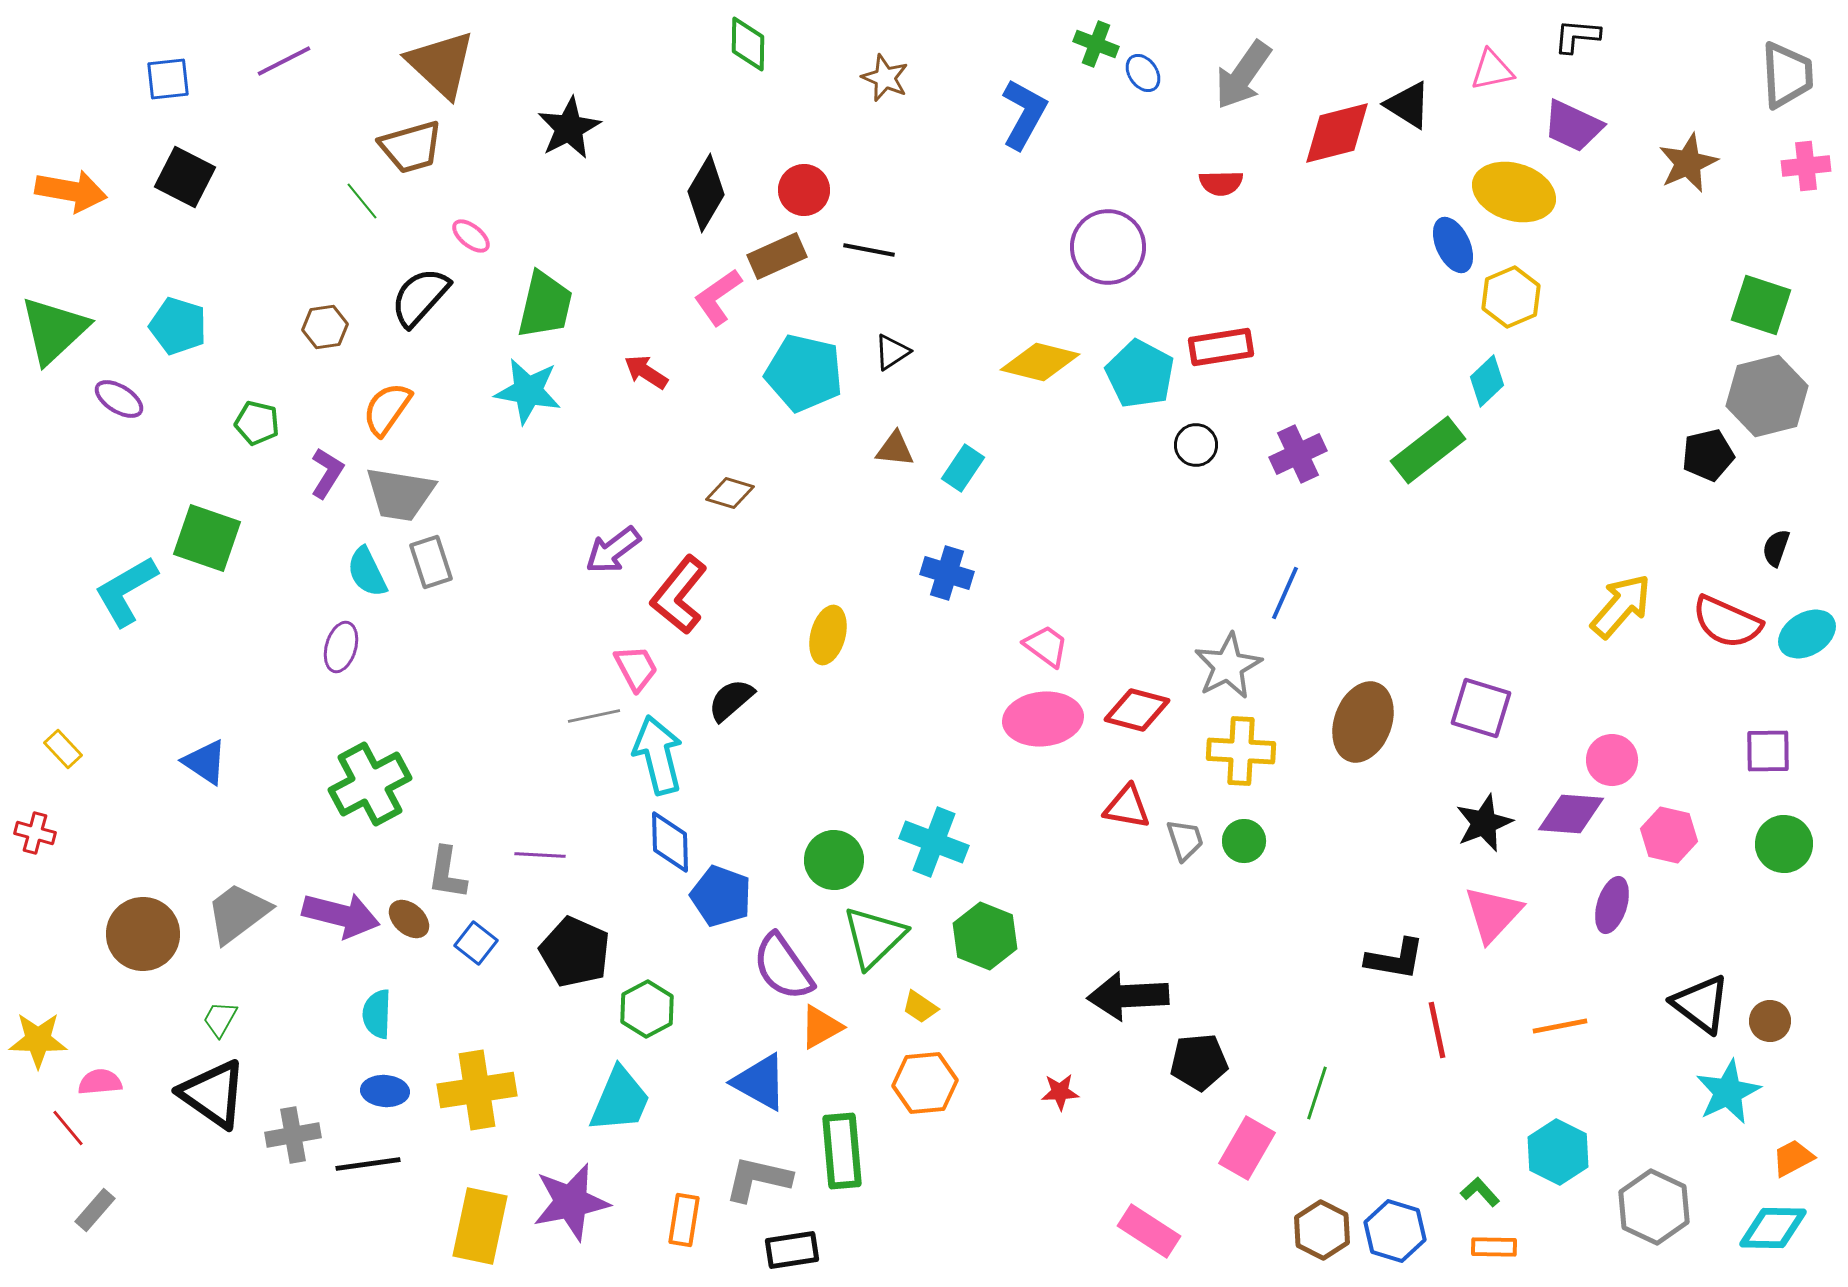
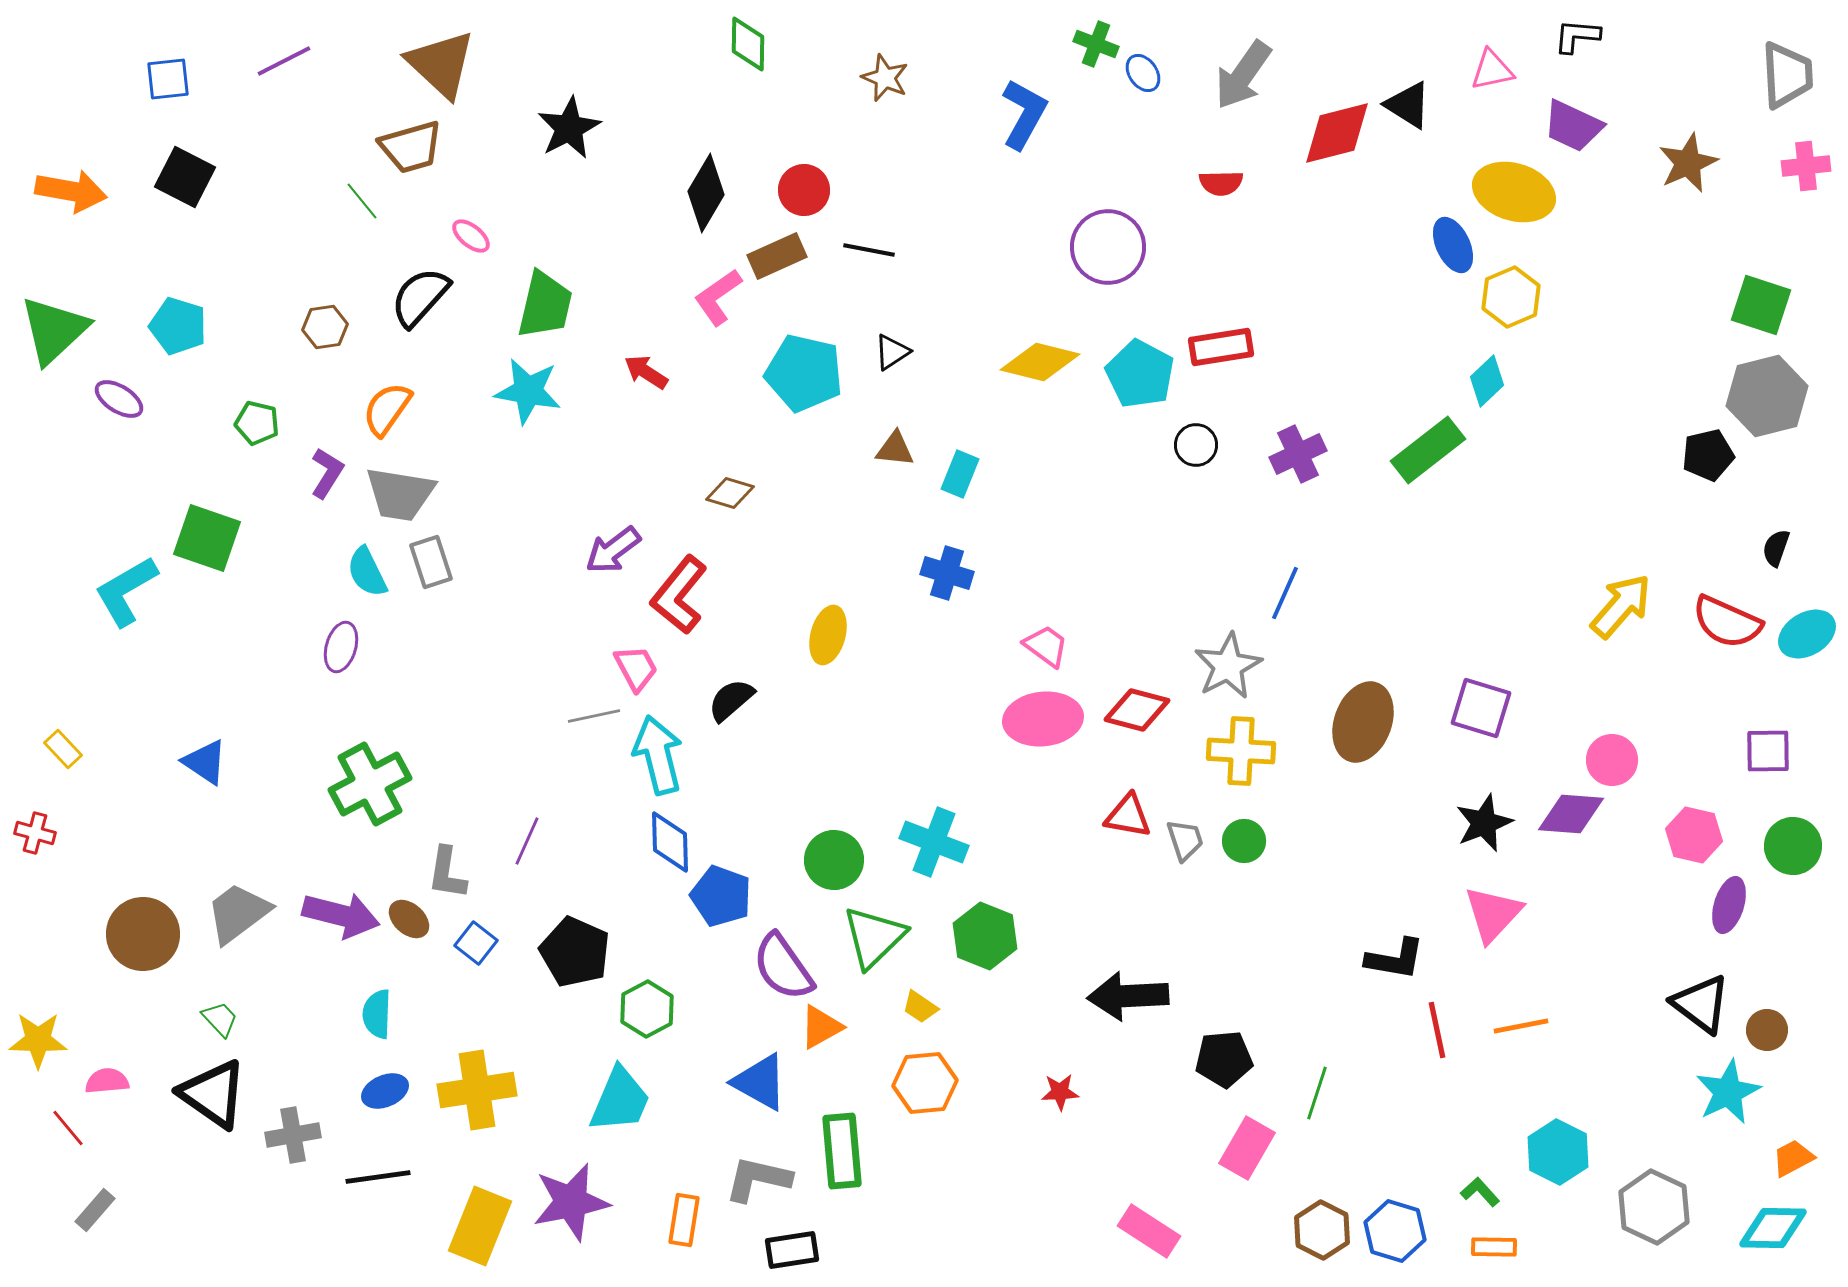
cyan rectangle at (963, 468): moved 3 px left, 6 px down; rotated 12 degrees counterclockwise
red triangle at (1127, 807): moved 1 px right, 9 px down
pink hexagon at (1669, 835): moved 25 px right
green circle at (1784, 844): moved 9 px right, 2 px down
purple line at (540, 855): moved 13 px left, 14 px up; rotated 69 degrees counterclockwise
purple ellipse at (1612, 905): moved 117 px right
green trapezoid at (220, 1019): rotated 108 degrees clockwise
brown circle at (1770, 1021): moved 3 px left, 9 px down
orange line at (1560, 1026): moved 39 px left
black pentagon at (1199, 1062): moved 25 px right, 3 px up
pink semicircle at (100, 1082): moved 7 px right, 1 px up
blue ellipse at (385, 1091): rotated 27 degrees counterclockwise
black line at (368, 1164): moved 10 px right, 13 px down
yellow rectangle at (480, 1226): rotated 10 degrees clockwise
